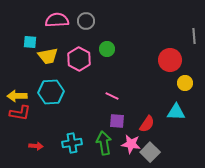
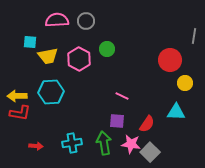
gray line: rotated 14 degrees clockwise
pink line: moved 10 px right
